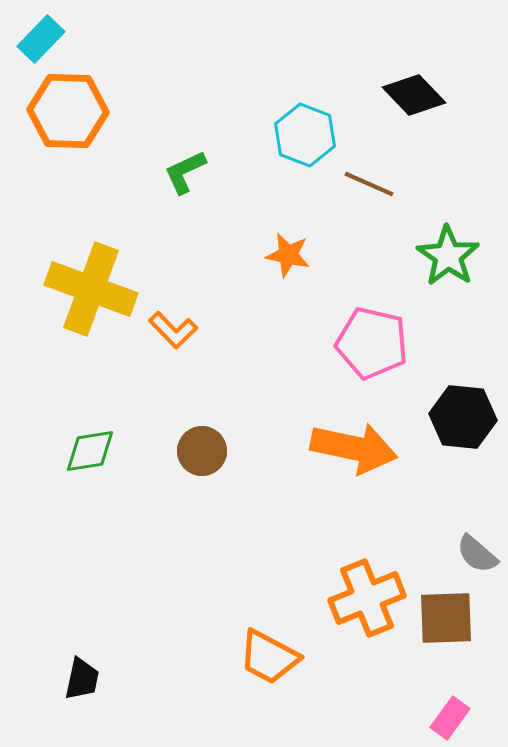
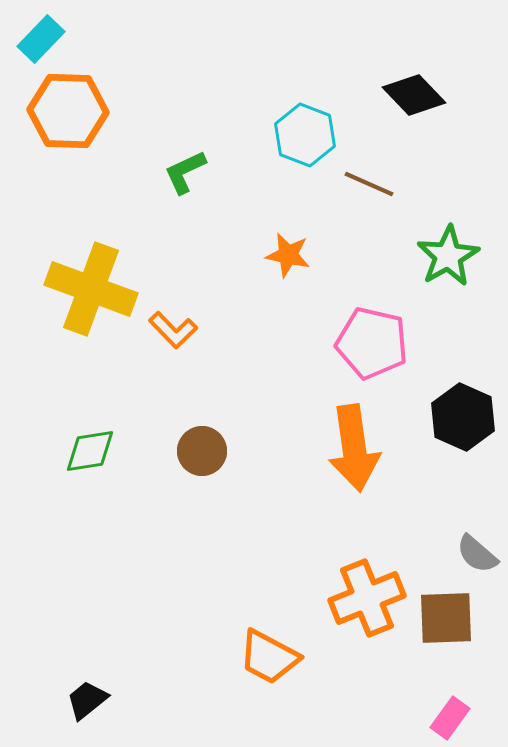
green star: rotated 8 degrees clockwise
black hexagon: rotated 18 degrees clockwise
orange arrow: rotated 70 degrees clockwise
black trapezoid: moved 5 px right, 21 px down; rotated 141 degrees counterclockwise
